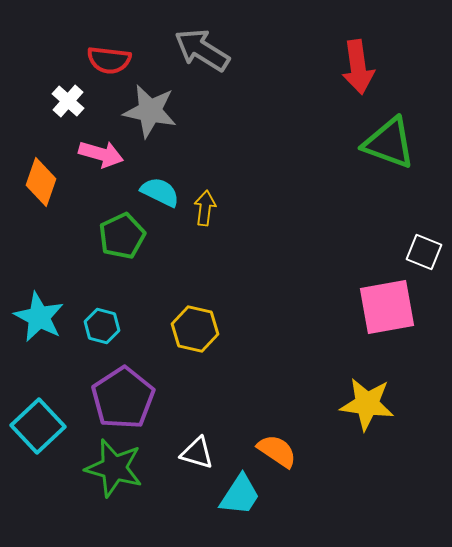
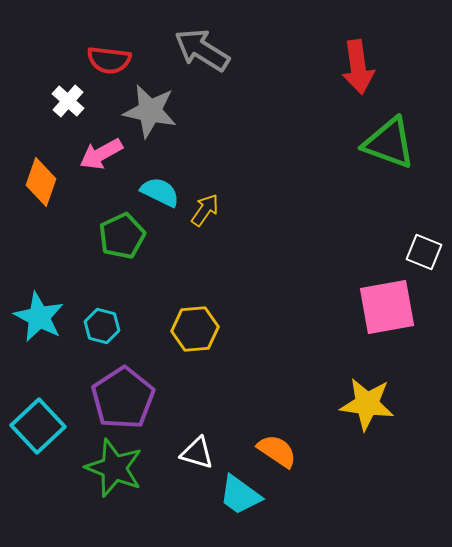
pink arrow: rotated 135 degrees clockwise
yellow arrow: moved 2 px down; rotated 28 degrees clockwise
yellow hexagon: rotated 18 degrees counterclockwise
green star: rotated 6 degrees clockwise
cyan trapezoid: rotated 93 degrees clockwise
